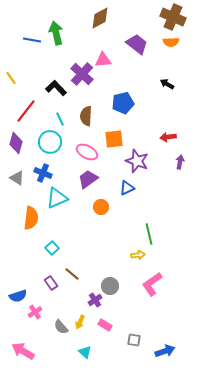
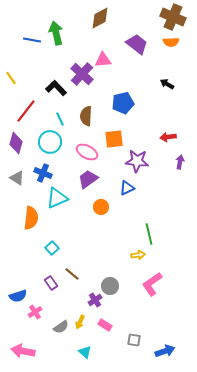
purple star at (137, 161): rotated 15 degrees counterclockwise
gray semicircle at (61, 327): rotated 84 degrees counterclockwise
pink arrow at (23, 351): rotated 20 degrees counterclockwise
